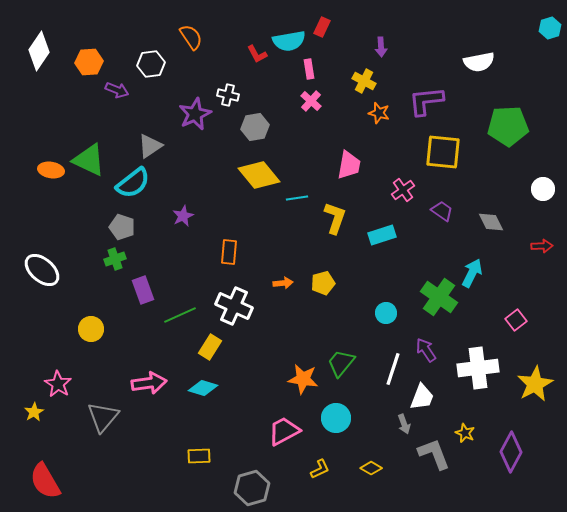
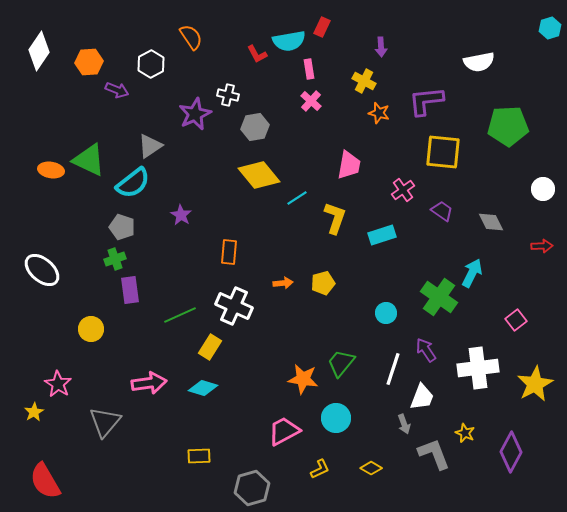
white hexagon at (151, 64): rotated 20 degrees counterclockwise
cyan line at (297, 198): rotated 25 degrees counterclockwise
purple star at (183, 216): moved 2 px left, 1 px up; rotated 15 degrees counterclockwise
purple rectangle at (143, 290): moved 13 px left; rotated 12 degrees clockwise
gray triangle at (103, 417): moved 2 px right, 5 px down
